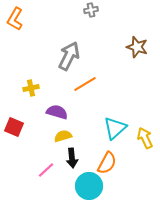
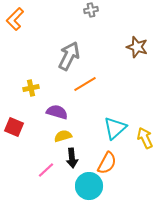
orange L-shape: rotated 15 degrees clockwise
